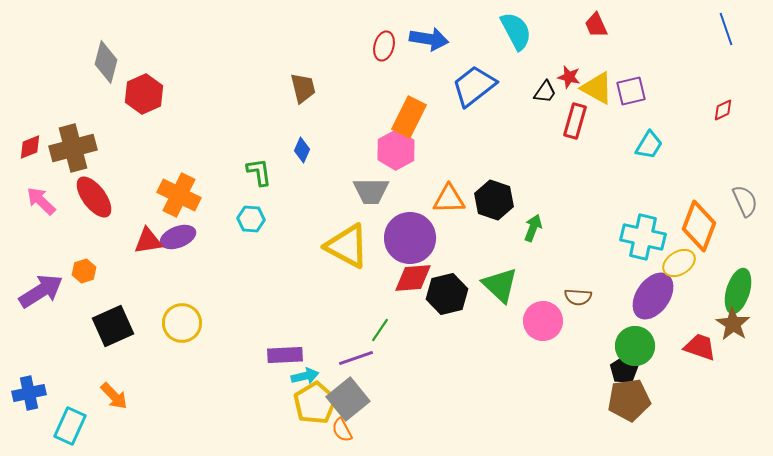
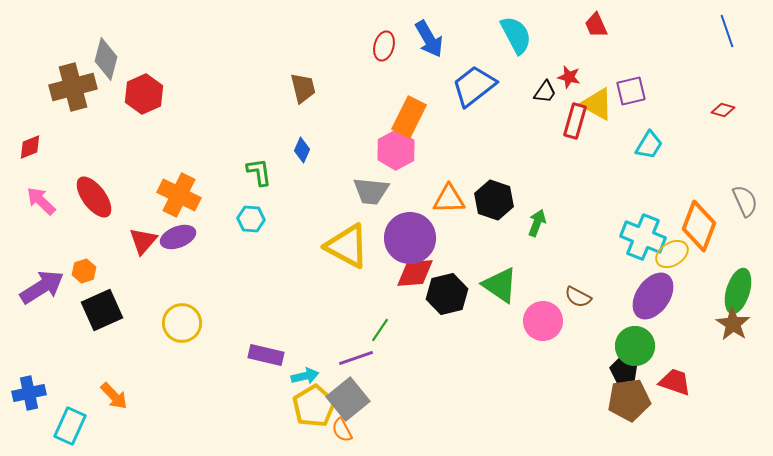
blue line at (726, 29): moved 1 px right, 2 px down
cyan semicircle at (516, 31): moved 4 px down
blue arrow at (429, 39): rotated 51 degrees clockwise
gray diamond at (106, 62): moved 3 px up
yellow triangle at (597, 88): moved 16 px down
red diamond at (723, 110): rotated 40 degrees clockwise
brown cross at (73, 148): moved 61 px up
gray trapezoid at (371, 191): rotated 6 degrees clockwise
green arrow at (533, 228): moved 4 px right, 5 px up
cyan cross at (643, 237): rotated 9 degrees clockwise
red triangle at (148, 241): moved 5 px left; rotated 40 degrees counterclockwise
yellow ellipse at (679, 263): moved 7 px left, 9 px up
red diamond at (413, 278): moved 2 px right, 5 px up
green triangle at (500, 285): rotated 9 degrees counterclockwise
purple arrow at (41, 291): moved 1 px right, 4 px up
brown semicircle at (578, 297): rotated 24 degrees clockwise
black square at (113, 326): moved 11 px left, 16 px up
red trapezoid at (700, 347): moved 25 px left, 35 px down
purple rectangle at (285, 355): moved 19 px left; rotated 16 degrees clockwise
black pentagon at (624, 370): rotated 12 degrees counterclockwise
yellow pentagon at (315, 403): moved 1 px left, 3 px down
